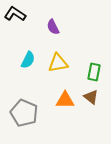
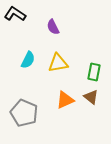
orange triangle: rotated 24 degrees counterclockwise
